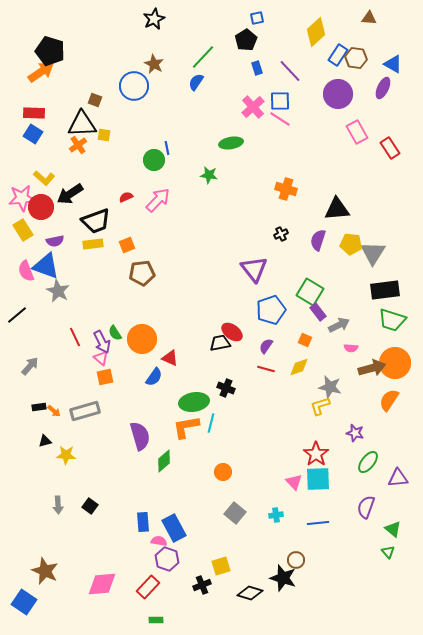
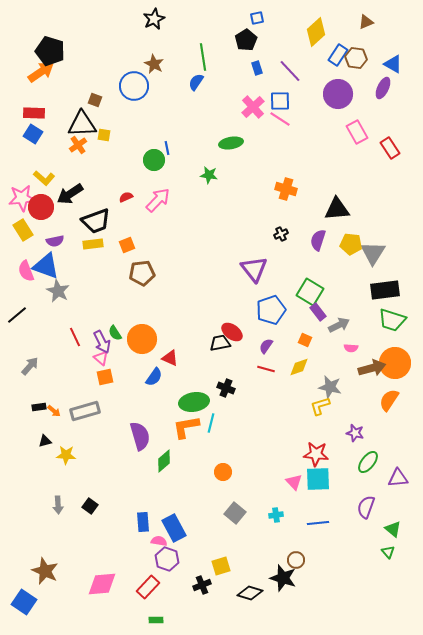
brown triangle at (369, 18): moved 3 px left, 4 px down; rotated 28 degrees counterclockwise
green line at (203, 57): rotated 52 degrees counterclockwise
red star at (316, 454): rotated 30 degrees counterclockwise
